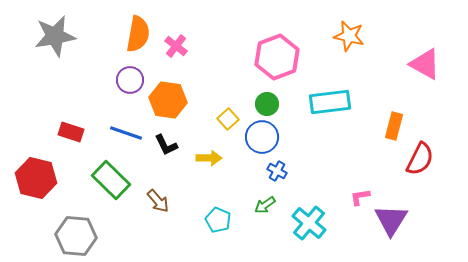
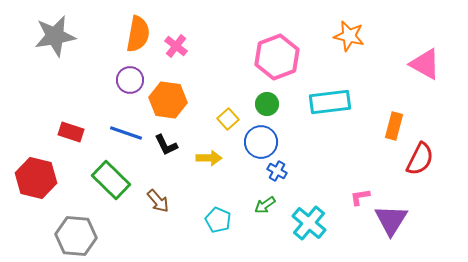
blue circle: moved 1 px left, 5 px down
